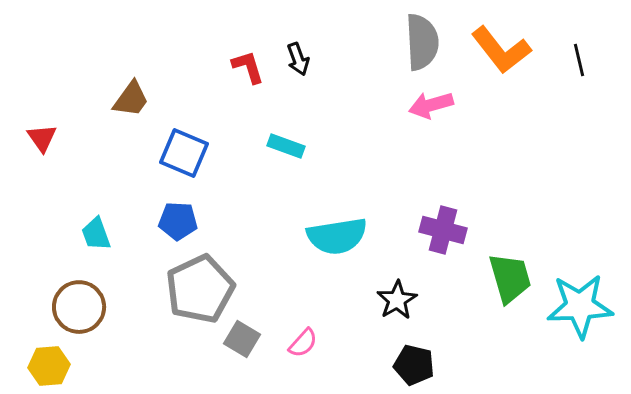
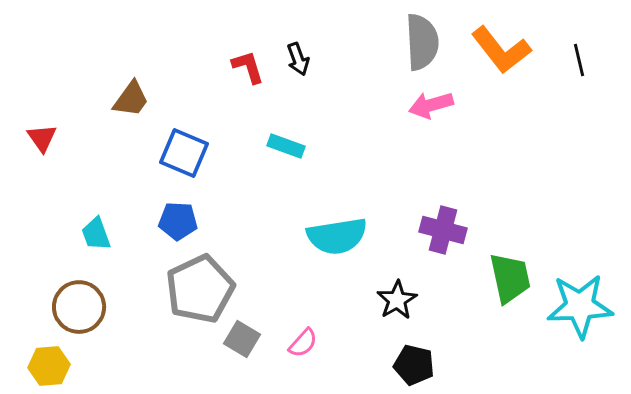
green trapezoid: rotated 4 degrees clockwise
